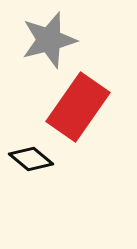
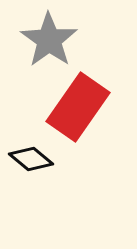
gray star: rotated 22 degrees counterclockwise
